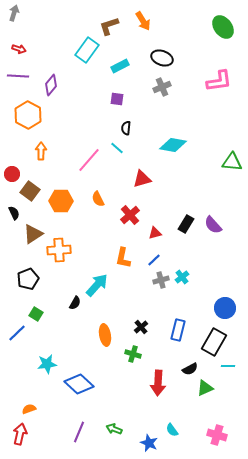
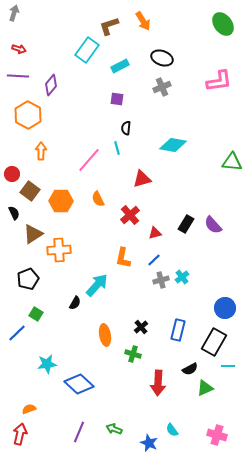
green ellipse at (223, 27): moved 3 px up
cyan line at (117, 148): rotated 32 degrees clockwise
